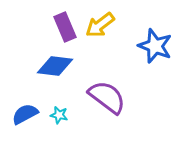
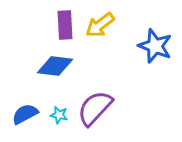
purple rectangle: moved 2 px up; rotated 20 degrees clockwise
purple semicircle: moved 12 px left, 11 px down; rotated 84 degrees counterclockwise
